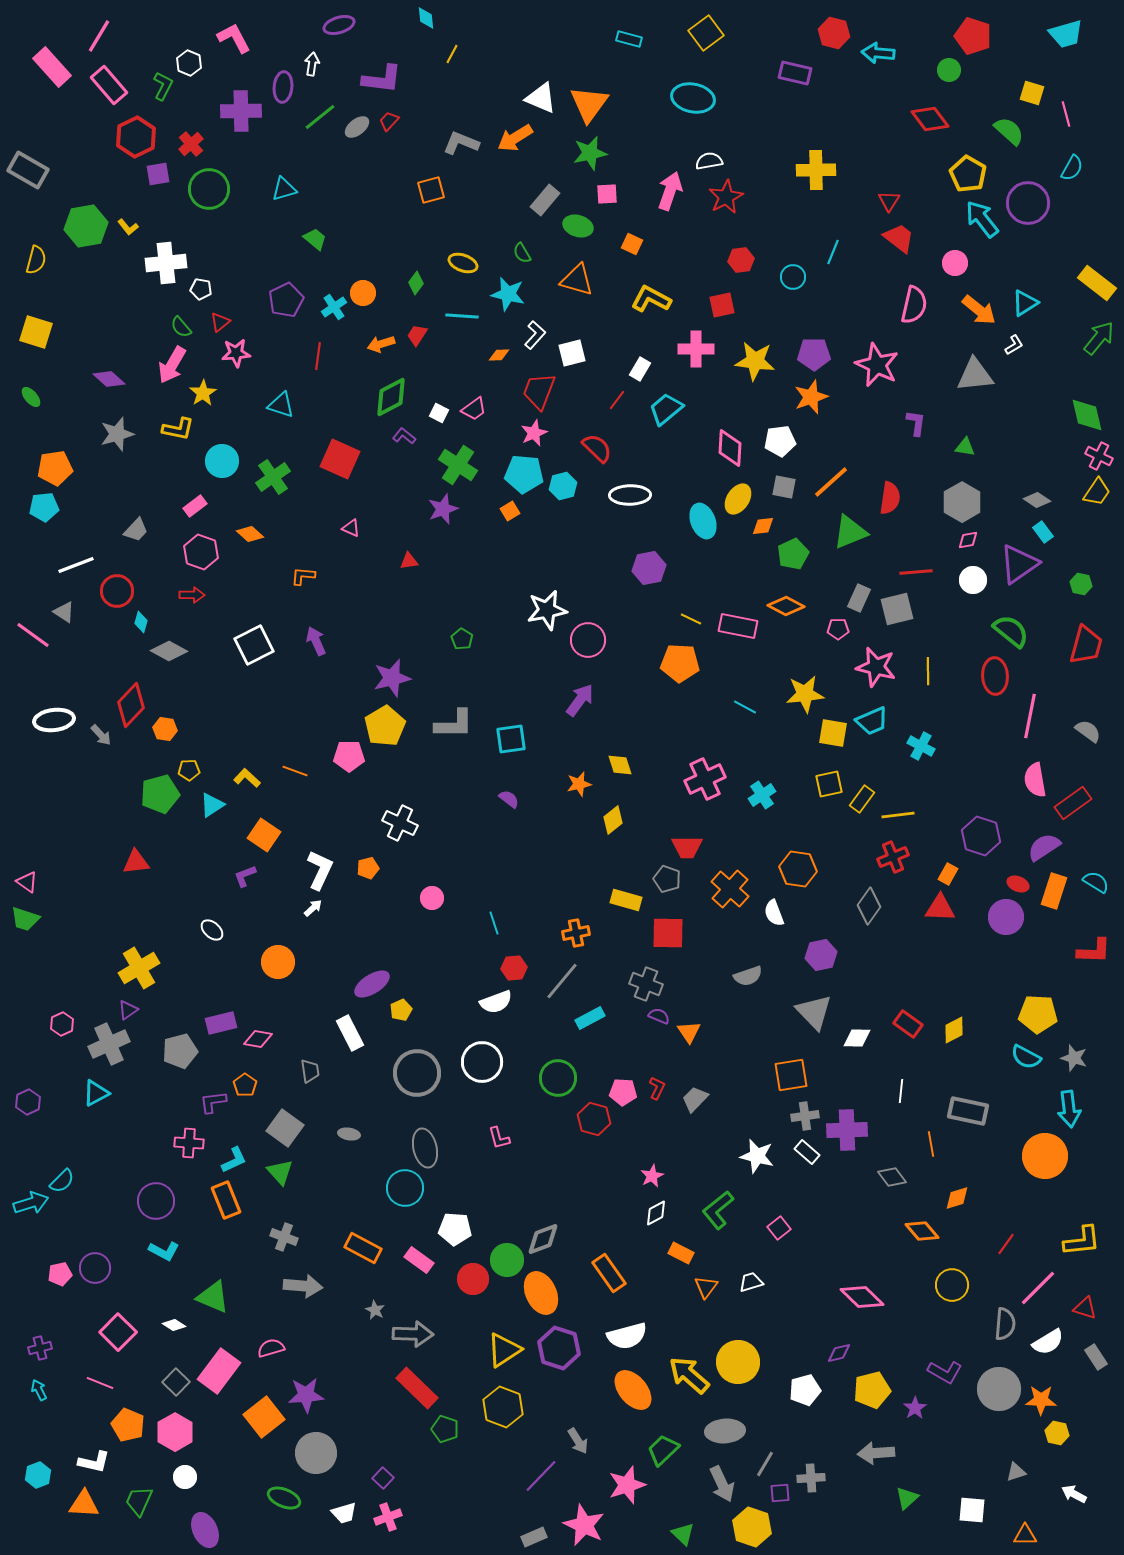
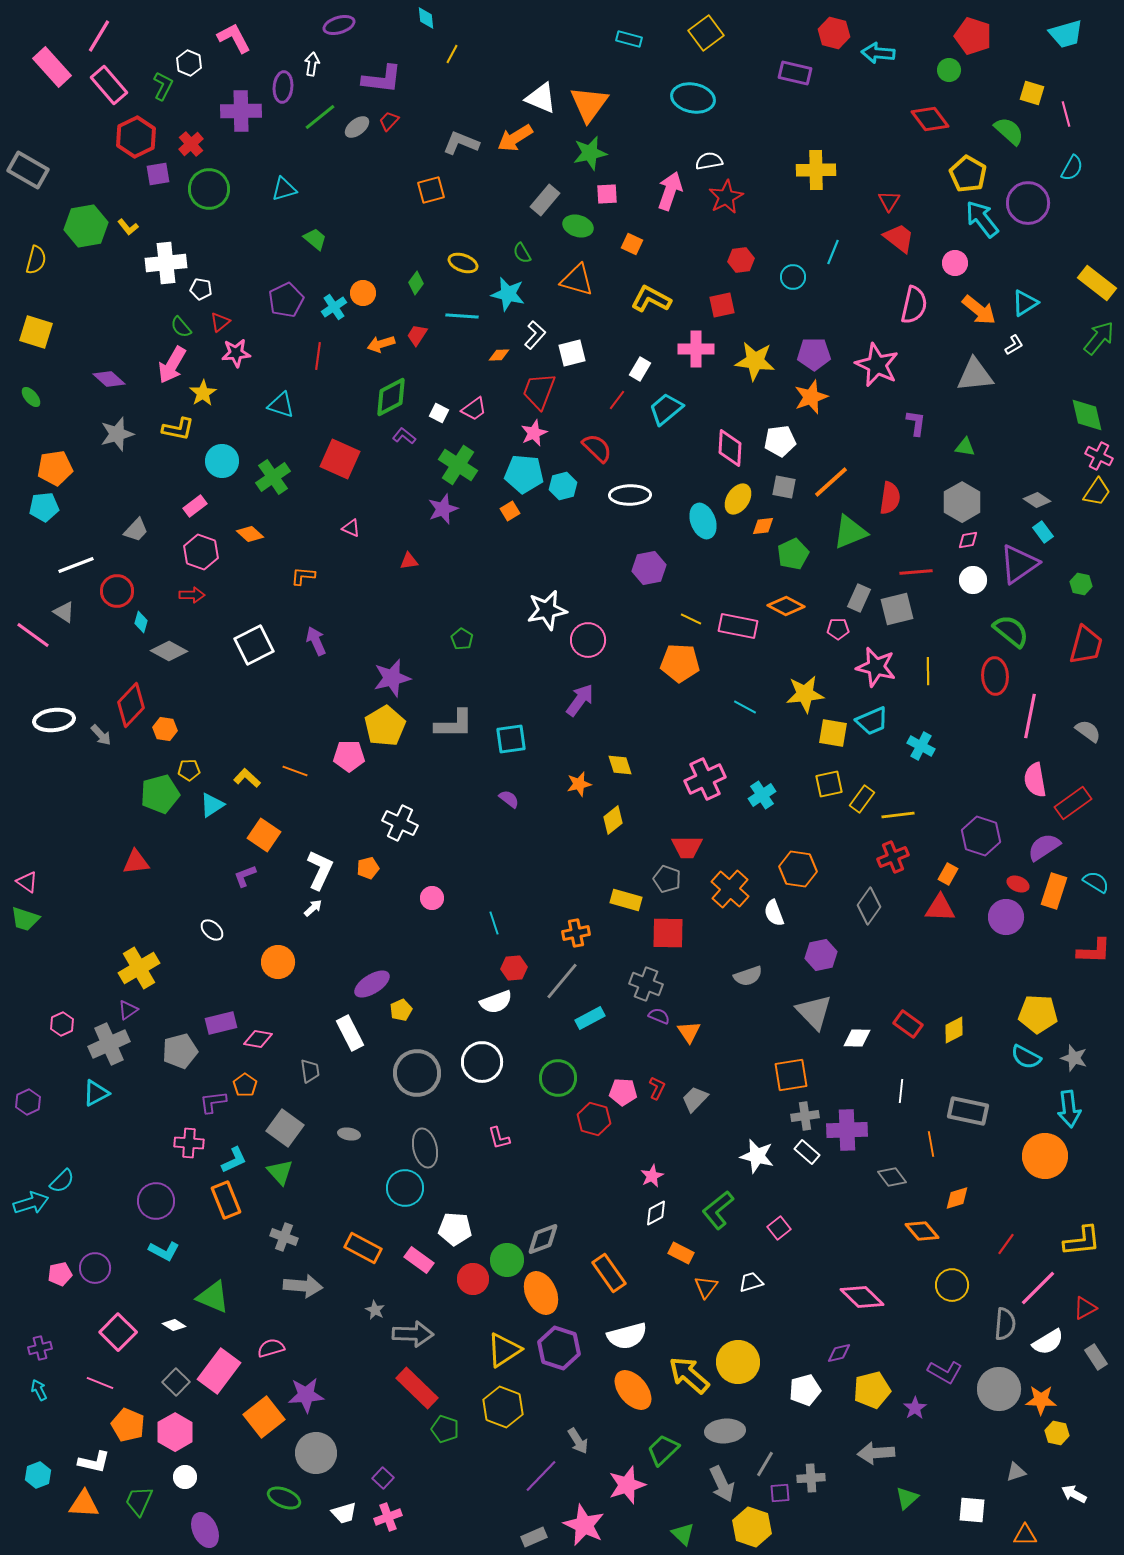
red triangle at (1085, 1308): rotated 45 degrees counterclockwise
